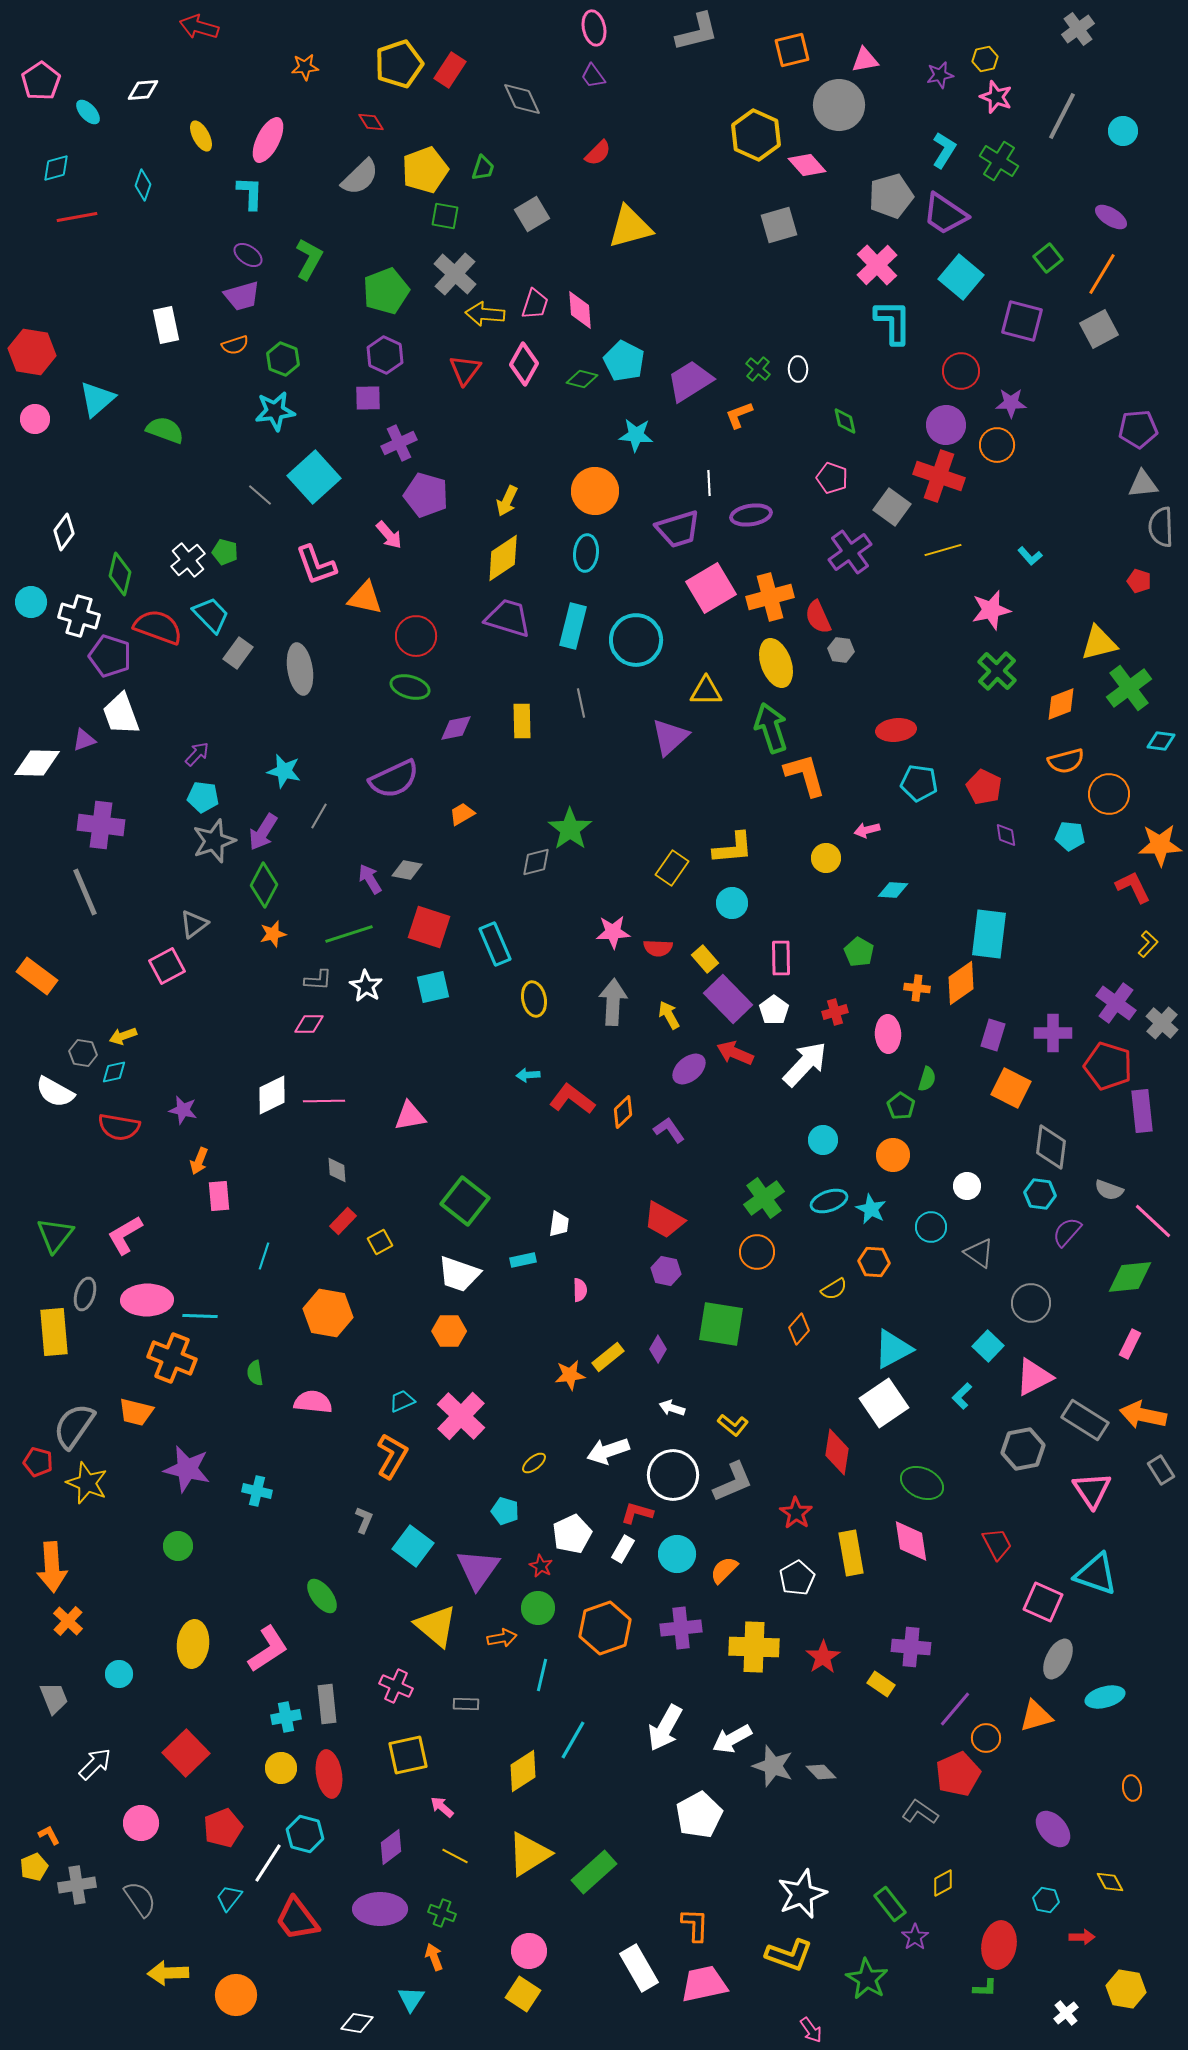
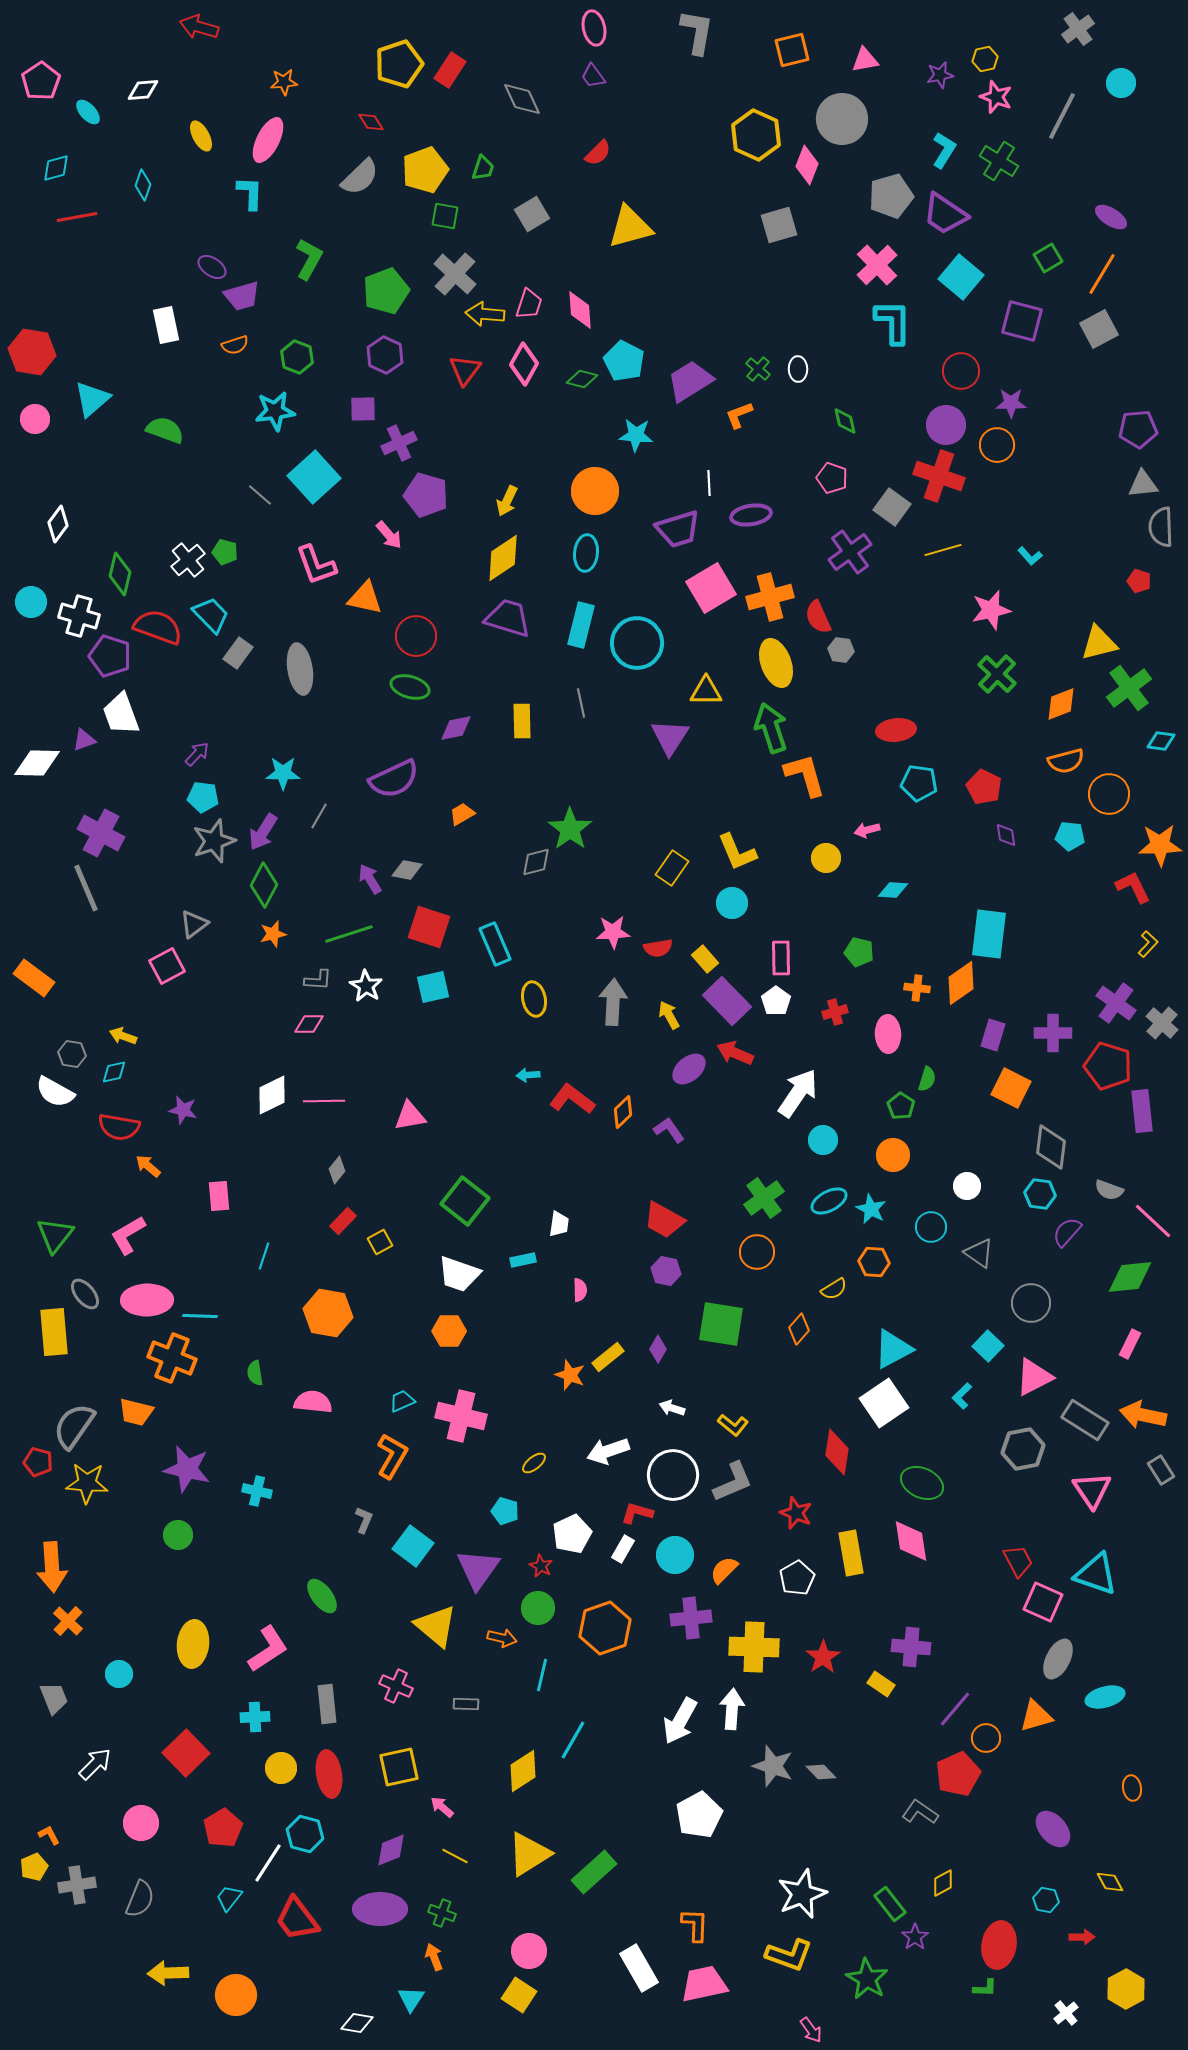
gray L-shape at (697, 32): rotated 66 degrees counterclockwise
orange star at (305, 67): moved 21 px left, 15 px down
gray circle at (839, 105): moved 3 px right, 14 px down
cyan circle at (1123, 131): moved 2 px left, 48 px up
pink diamond at (807, 165): rotated 63 degrees clockwise
purple ellipse at (248, 255): moved 36 px left, 12 px down
green square at (1048, 258): rotated 8 degrees clockwise
pink trapezoid at (535, 304): moved 6 px left
green hexagon at (283, 359): moved 14 px right, 2 px up
purple square at (368, 398): moved 5 px left, 11 px down
cyan triangle at (97, 399): moved 5 px left
white diamond at (64, 532): moved 6 px left, 8 px up
cyan rectangle at (573, 626): moved 8 px right, 1 px up
cyan circle at (636, 640): moved 1 px right, 3 px down
green cross at (997, 671): moved 3 px down
purple triangle at (670, 737): rotated 15 degrees counterclockwise
cyan star at (284, 771): moved 1 px left, 2 px down; rotated 12 degrees counterclockwise
purple cross at (101, 825): moved 8 px down; rotated 21 degrees clockwise
yellow L-shape at (733, 848): moved 4 px right, 4 px down; rotated 72 degrees clockwise
gray line at (85, 892): moved 1 px right, 4 px up
red semicircle at (658, 948): rotated 12 degrees counterclockwise
green pentagon at (859, 952): rotated 16 degrees counterclockwise
orange rectangle at (37, 976): moved 3 px left, 2 px down
purple rectangle at (728, 999): moved 1 px left, 2 px down
white pentagon at (774, 1010): moved 2 px right, 9 px up
yellow arrow at (123, 1036): rotated 40 degrees clockwise
gray hexagon at (83, 1053): moved 11 px left, 1 px down
white arrow at (805, 1064): moved 7 px left, 29 px down; rotated 9 degrees counterclockwise
orange arrow at (199, 1161): moved 51 px left, 5 px down; rotated 108 degrees clockwise
gray diamond at (337, 1170): rotated 44 degrees clockwise
cyan ellipse at (829, 1201): rotated 9 degrees counterclockwise
pink L-shape at (125, 1235): moved 3 px right
gray ellipse at (85, 1294): rotated 56 degrees counterclockwise
orange star at (570, 1375): rotated 28 degrees clockwise
pink cross at (461, 1416): rotated 30 degrees counterclockwise
yellow star at (87, 1483): rotated 18 degrees counterclockwise
red star at (796, 1513): rotated 12 degrees counterclockwise
red trapezoid at (997, 1544): moved 21 px right, 17 px down
green circle at (178, 1546): moved 11 px up
cyan circle at (677, 1554): moved 2 px left, 1 px down
purple cross at (681, 1628): moved 10 px right, 10 px up
orange arrow at (502, 1638): rotated 24 degrees clockwise
cyan cross at (286, 1717): moved 31 px left; rotated 8 degrees clockwise
white arrow at (665, 1728): moved 15 px right, 7 px up
white arrow at (732, 1739): moved 30 px up; rotated 123 degrees clockwise
yellow square at (408, 1755): moved 9 px left, 12 px down
red pentagon at (223, 1828): rotated 9 degrees counterclockwise
purple diamond at (391, 1847): moved 3 px down; rotated 15 degrees clockwise
gray semicircle at (140, 1899): rotated 57 degrees clockwise
yellow hexagon at (1126, 1989): rotated 21 degrees clockwise
yellow square at (523, 1994): moved 4 px left, 1 px down
